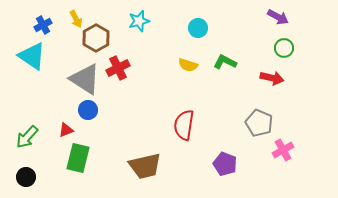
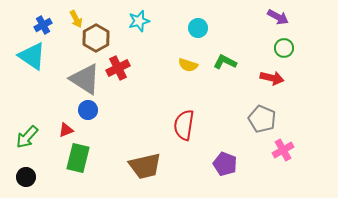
gray pentagon: moved 3 px right, 4 px up
